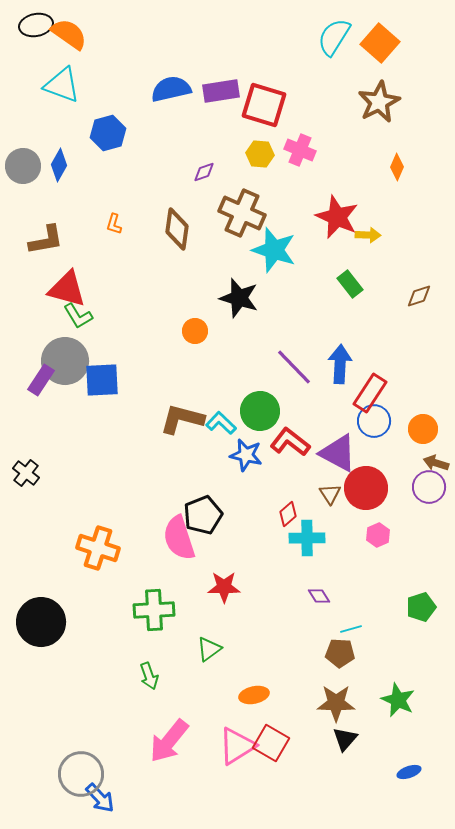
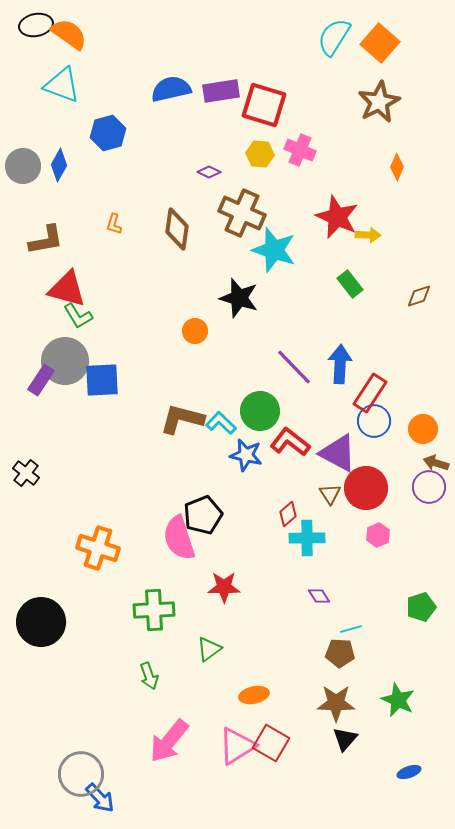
purple diamond at (204, 172): moved 5 px right; rotated 45 degrees clockwise
